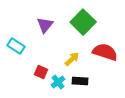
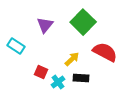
red semicircle: rotated 10 degrees clockwise
black rectangle: moved 1 px right, 3 px up
